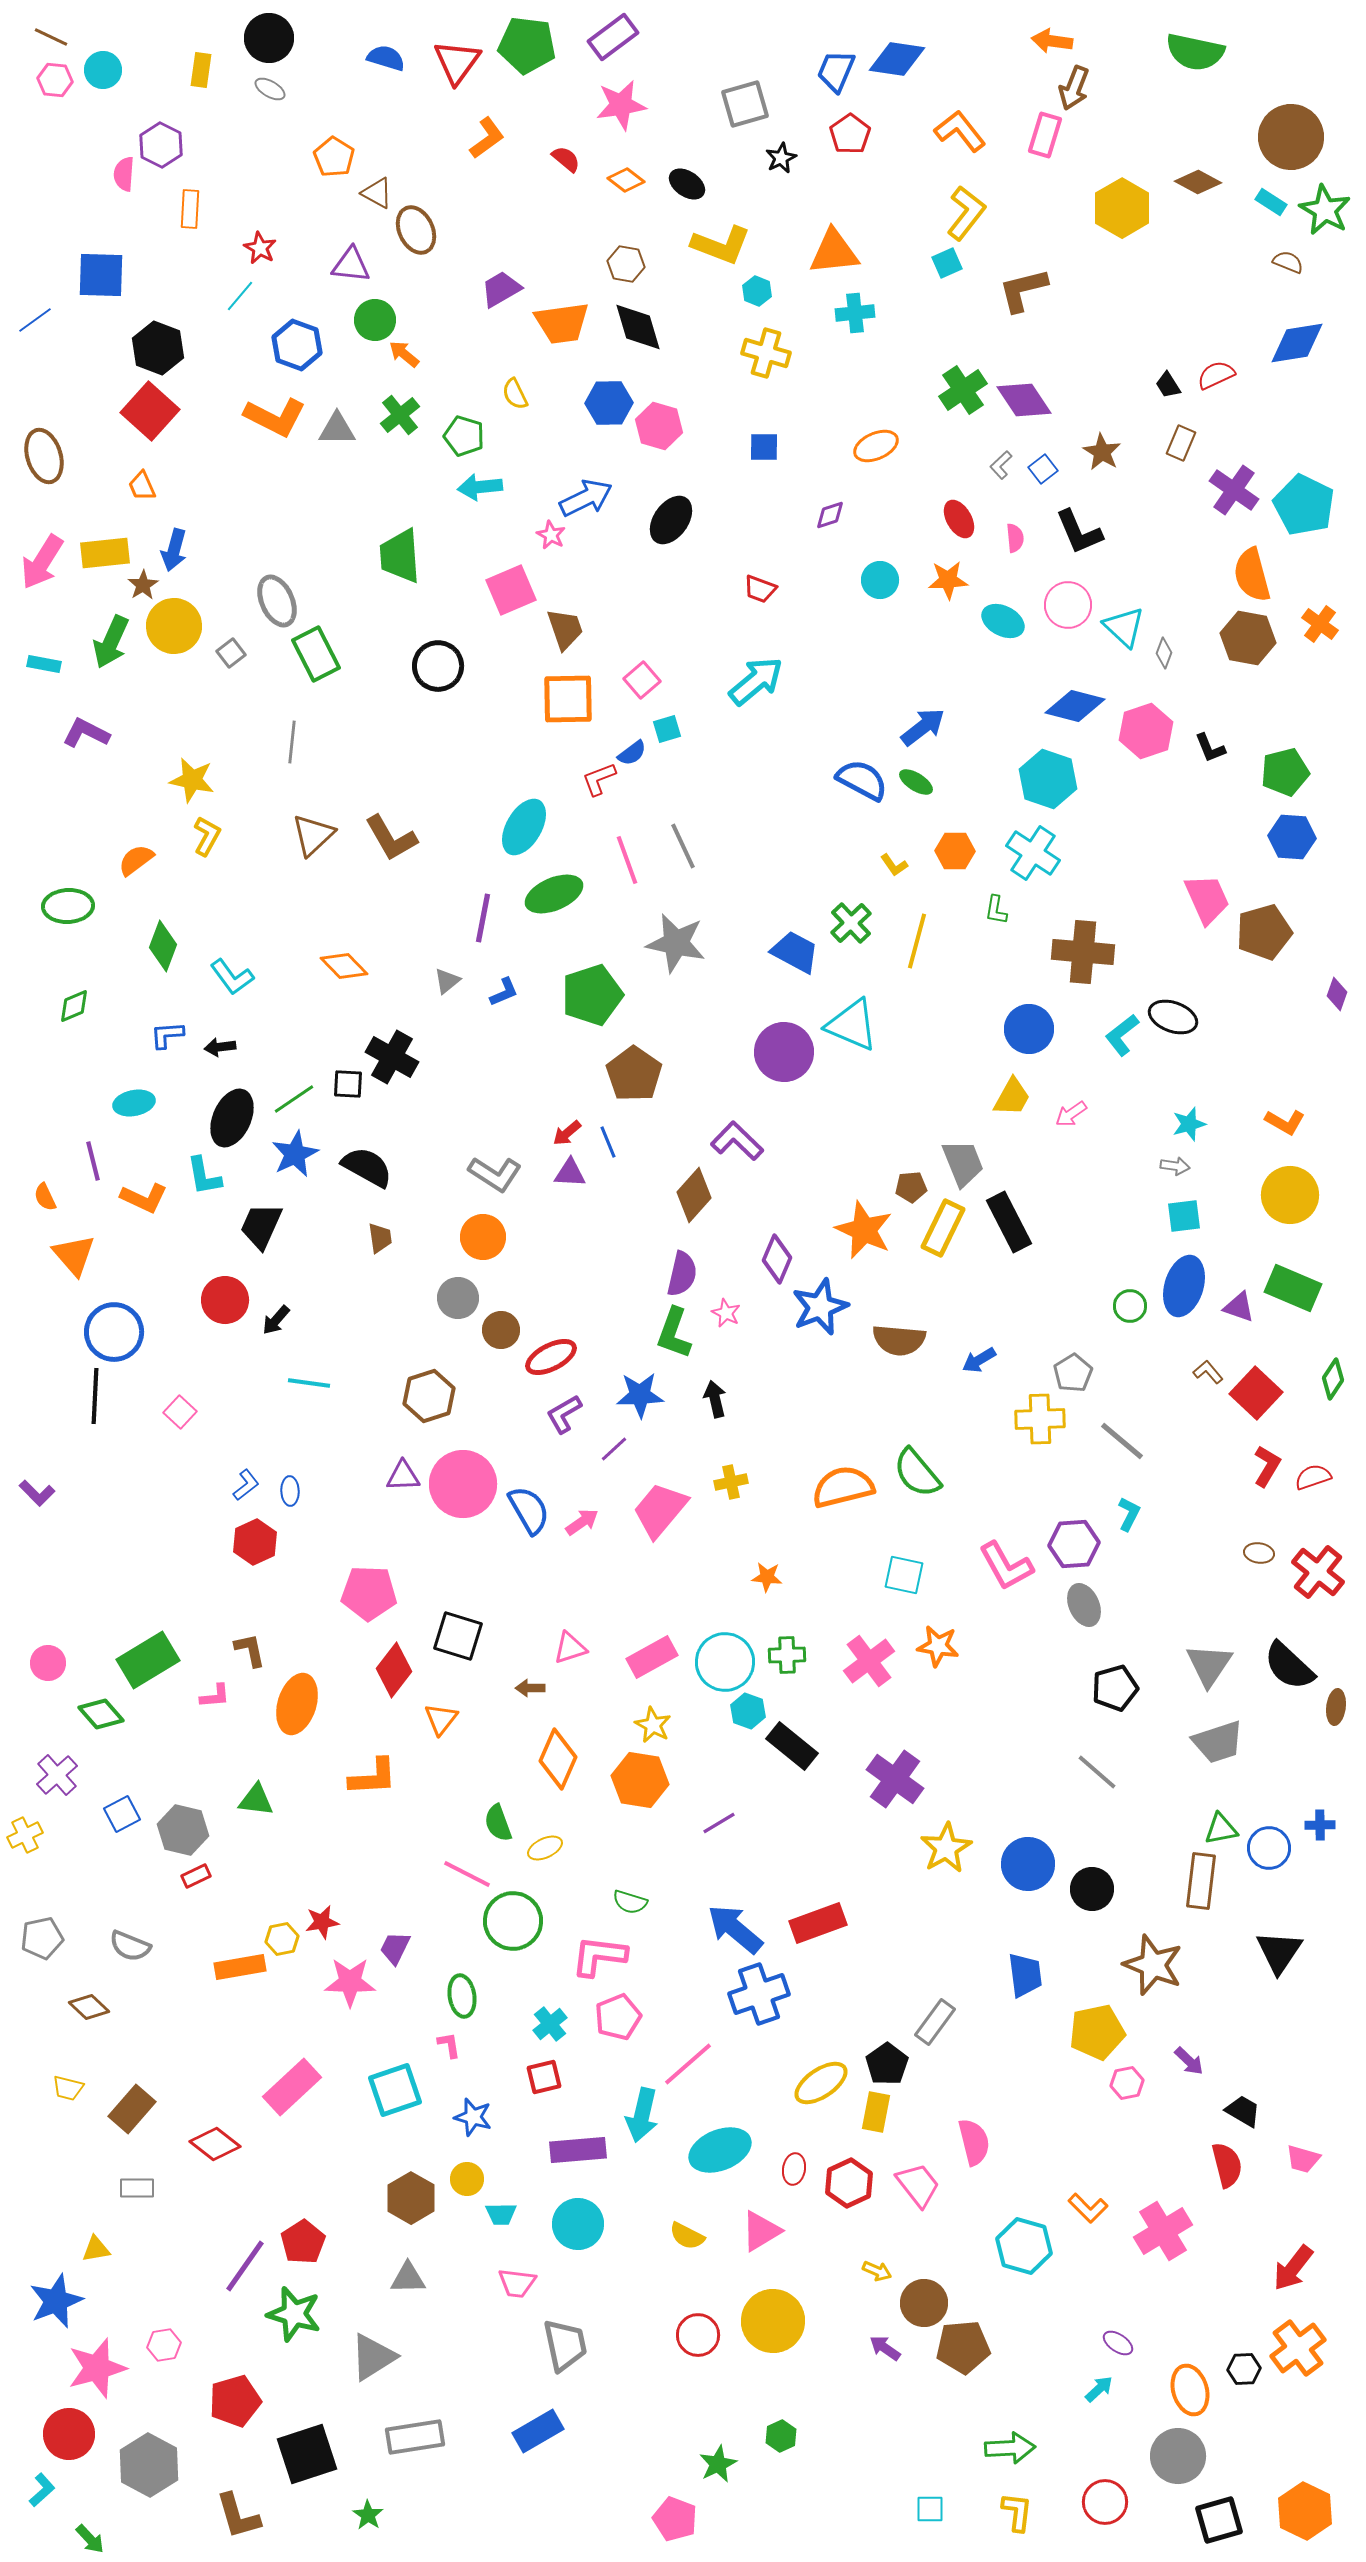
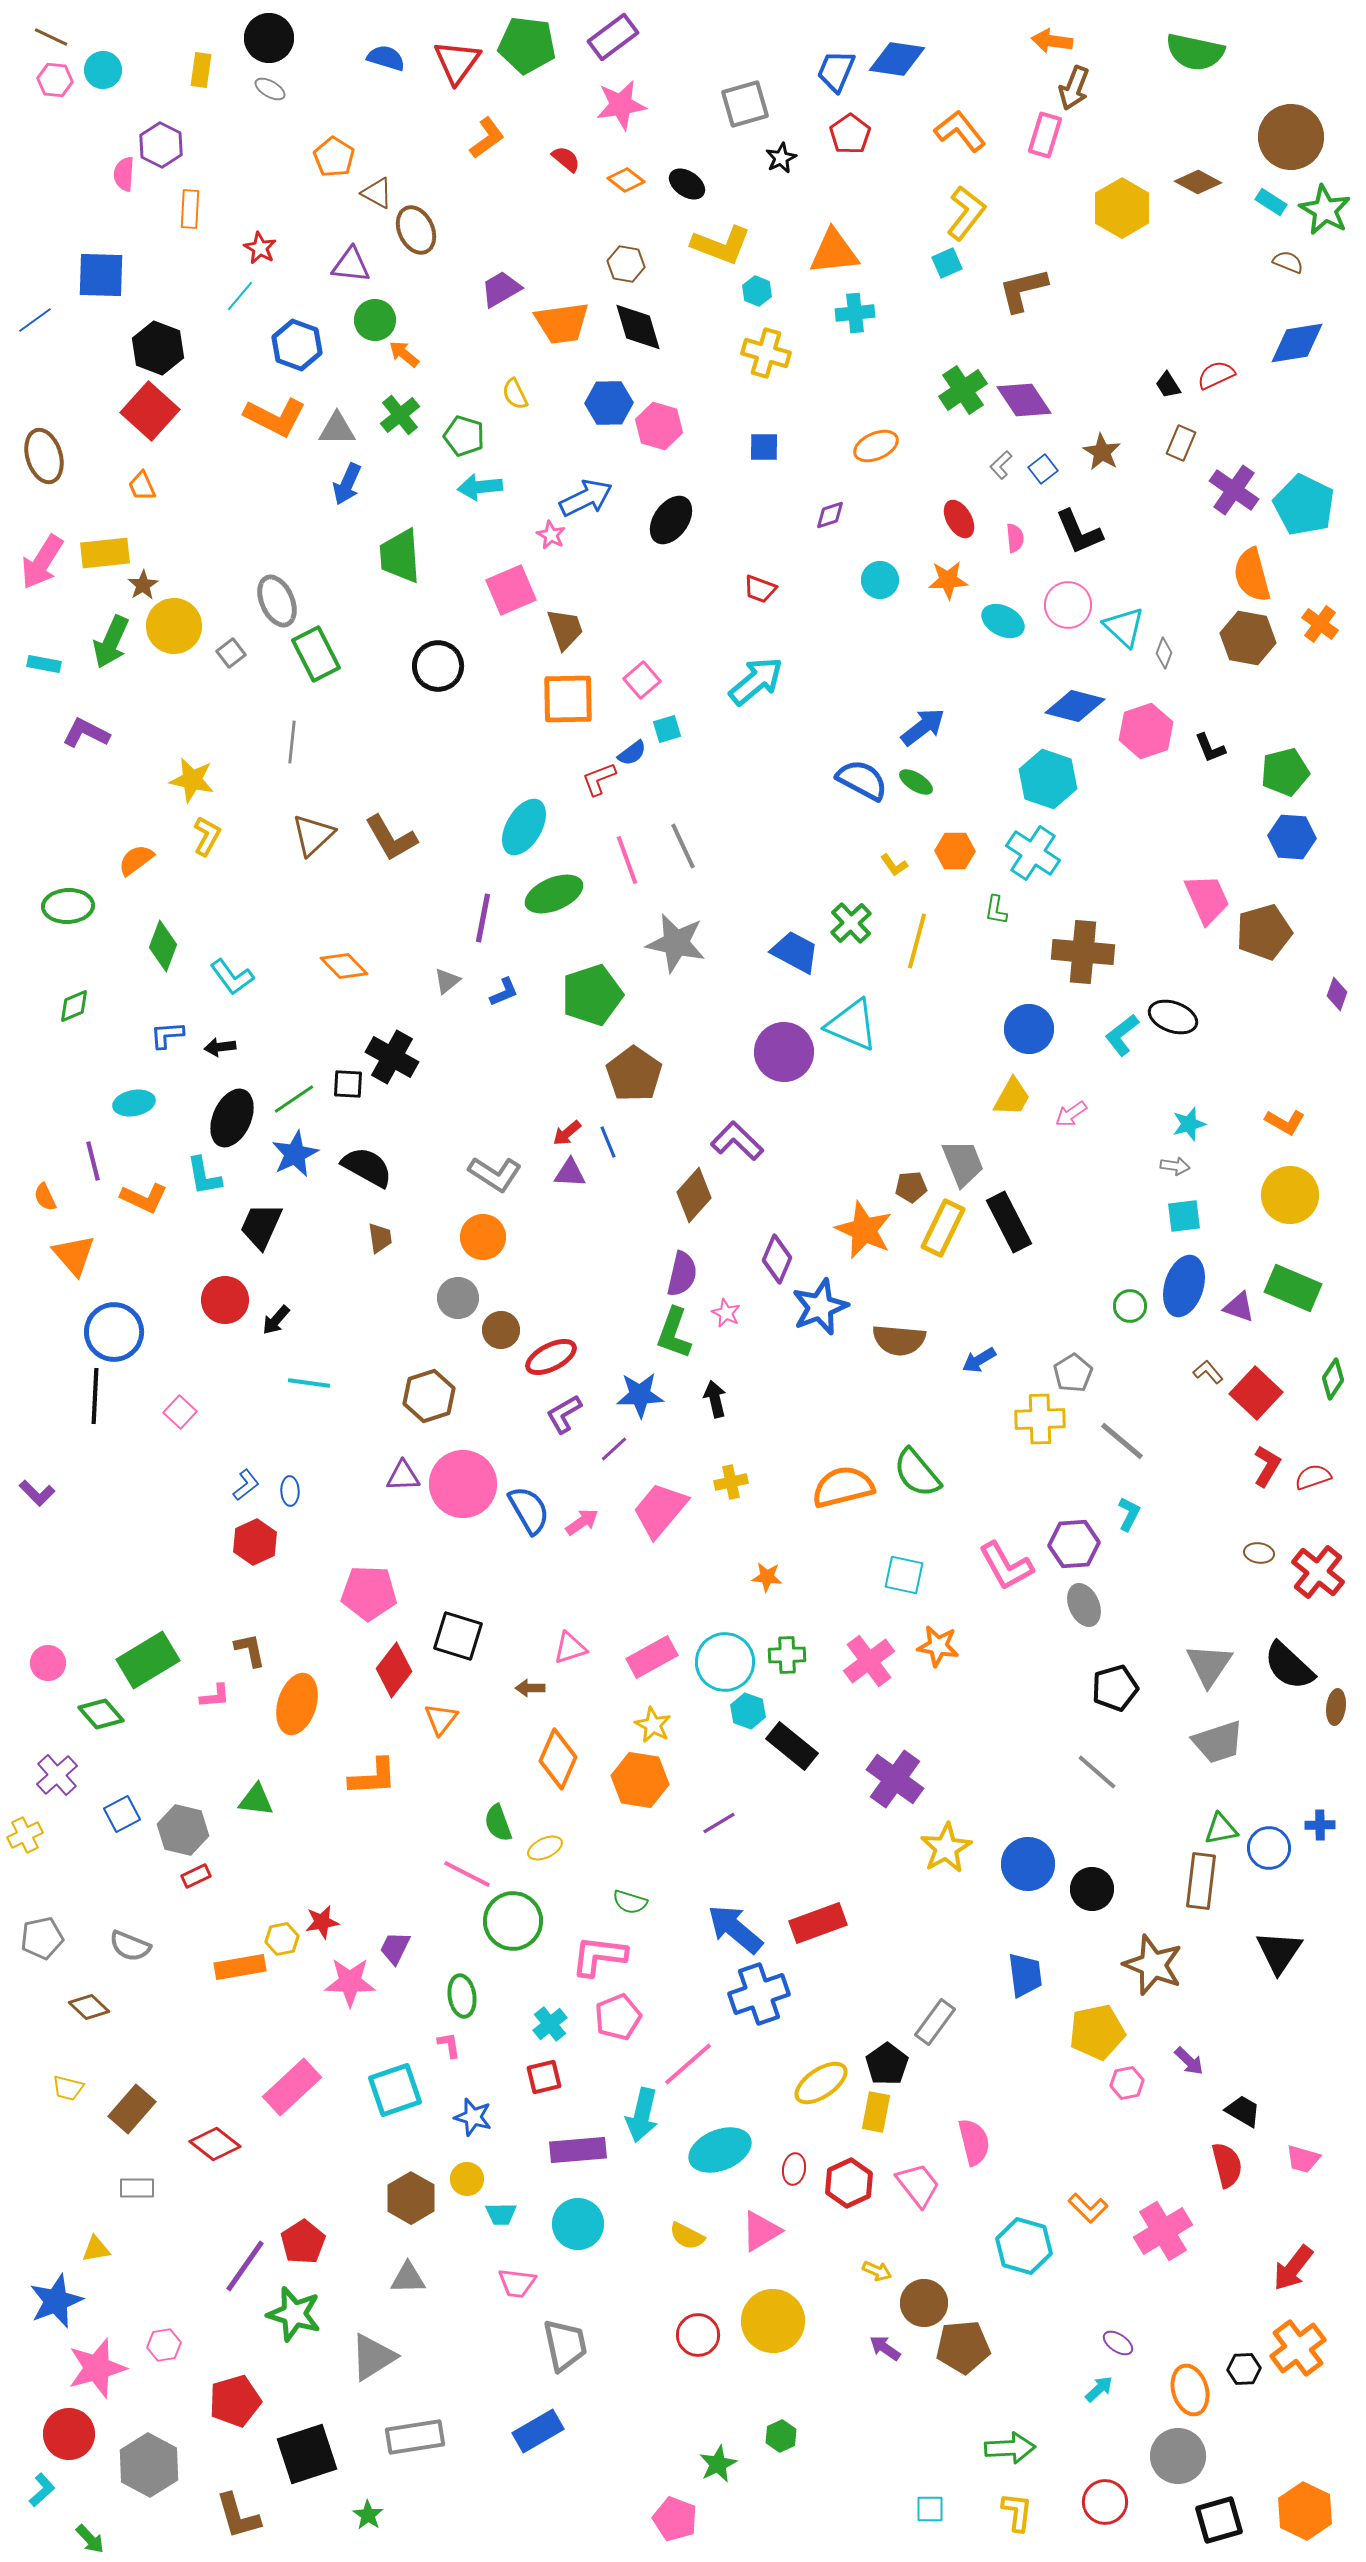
blue arrow at (174, 550): moved 173 px right, 66 px up; rotated 9 degrees clockwise
